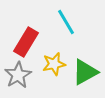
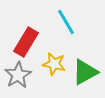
yellow star: rotated 25 degrees clockwise
